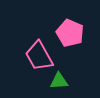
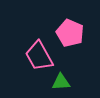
green triangle: moved 2 px right, 1 px down
